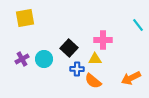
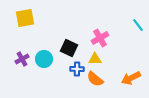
pink cross: moved 3 px left, 2 px up; rotated 30 degrees counterclockwise
black square: rotated 18 degrees counterclockwise
orange semicircle: moved 2 px right, 2 px up
